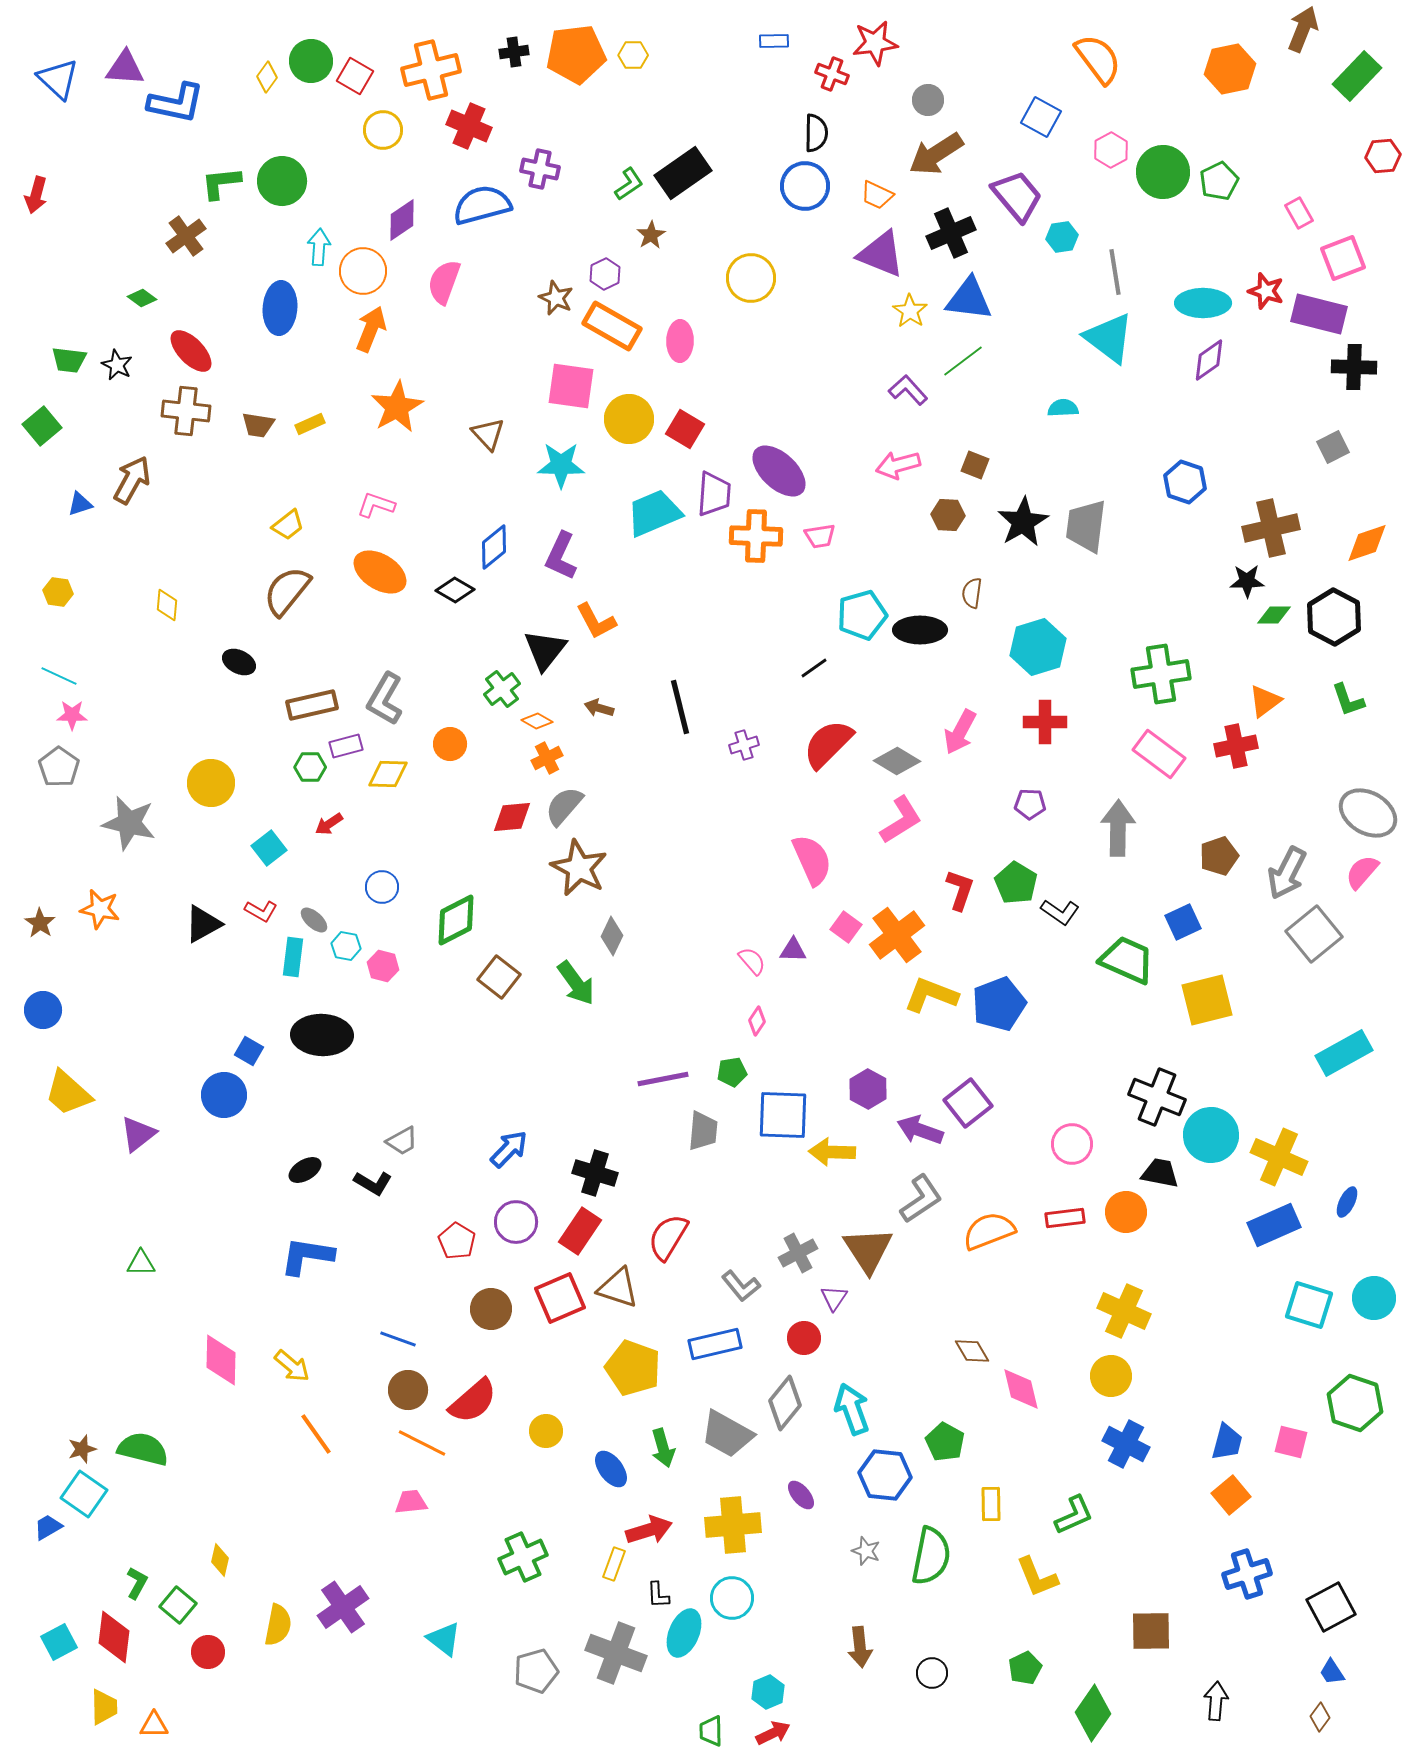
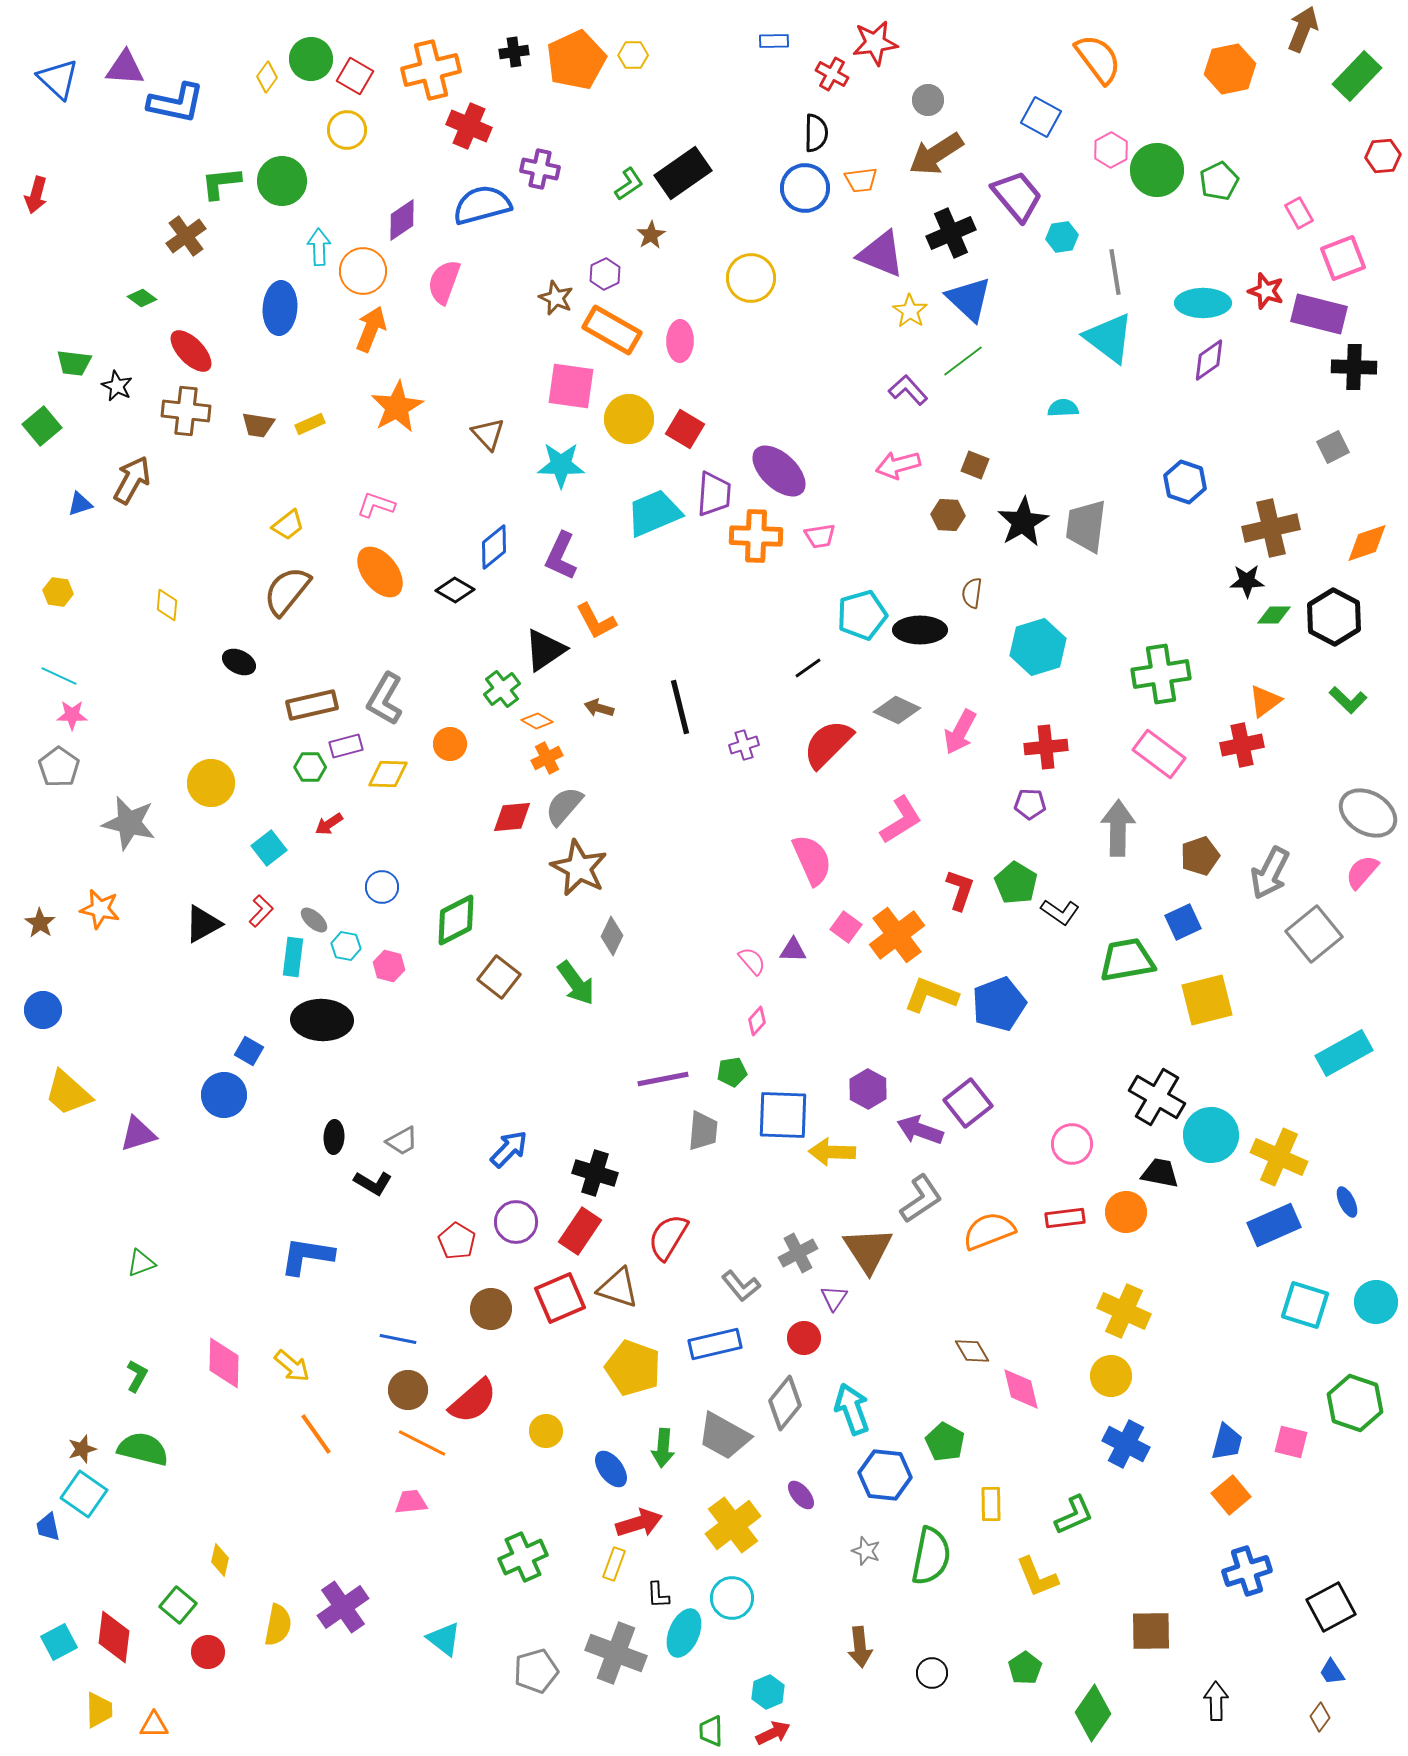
orange pentagon at (576, 54): moved 6 px down; rotated 18 degrees counterclockwise
green circle at (311, 61): moved 2 px up
red cross at (832, 74): rotated 8 degrees clockwise
yellow circle at (383, 130): moved 36 px left
green circle at (1163, 172): moved 6 px left, 2 px up
blue circle at (805, 186): moved 2 px down
orange trapezoid at (877, 195): moved 16 px left, 15 px up; rotated 32 degrees counterclockwise
cyan arrow at (319, 247): rotated 6 degrees counterclockwise
blue triangle at (969, 299): rotated 36 degrees clockwise
orange rectangle at (612, 326): moved 4 px down
green trapezoid at (69, 360): moved 5 px right, 3 px down
black star at (117, 365): moved 21 px down
orange ellipse at (380, 572): rotated 20 degrees clockwise
black triangle at (545, 650): rotated 18 degrees clockwise
black line at (814, 668): moved 6 px left
green L-shape at (1348, 700): rotated 27 degrees counterclockwise
red cross at (1045, 722): moved 1 px right, 25 px down; rotated 6 degrees counterclockwise
red cross at (1236, 746): moved 6 px right, 1 px up
gray diamond at (897, 761): moved 51 px up; rotated 6 degrees counterclockwise
brown pentagon at (1219, 856): moved 19 px left
gray arrow at (1287, 873): moved 17 px left
red L-shape at (261, 911): rotated 76 degrees counterclockwise
green trapezoid at (1127, 960): rotated 34 degrees counterclockwise
pink hexagon at (383, 966): moved 6 px right
pink diamond at (757, 1021): rotated 8 degrees clockwise
black ellipse at (322, 1035): moved 15 px up
black cross at (1157, 1097): rotated 8 degrees clockwise
purple triangle at (138, 1134): rotated 21 degrees clockwise
black ellipse at (305, 1170): moved 29 px right, 33 px up; rotated 56 degrees counterclockwise
blue ellipse at (1347, 1202): rotated 52 degrees counterclockwise
green triangle at (141, 1263): rotated 20 degrees counterclockwise
cyan circle at (1374, 1298): moved 2 px right, 4 px down
cyan square at (1309, 1305): moved 4 px left
blue line at (398, 1339): rotated 9 degrees counterclockwise
pink diamond at (221, 1360): moved 3 px right, 3 px down
gray trapezoid at (727, 1434): moved 3 px left, 2 px down
green arrow at (663, 1448): rotated 21 degrees clockwise
yellow cross at (733, 1525): rotated 32 degrees counterclockwise
blue trapezoid at (48, 1527): rotated 72 degrees counterclockwise
red arrow at (649, 1530): moved 10 px left, 7 px up
blue cross at (1247, 1574): moved 3 px up
green L-shape at (137, 1583): moved 207 px up
green pentagon at (1025, 1668): rotated 8 degrees counterclockwise
black arrow at (1216, 1701): rotated 6 degrees counterclockwise
yellow trapezoid at (104, 1707): moved 5 px left, 3 px down
